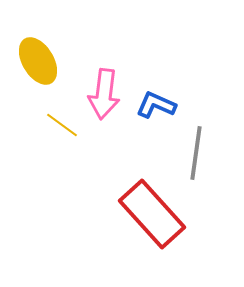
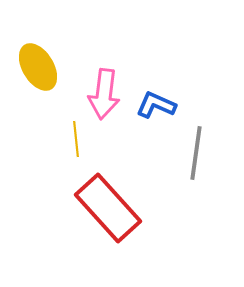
yellow ellipse: moved 6 px down
yellow line: moved 14 px right, 14 px down; rotated 48 degrees clockwise
red rectangle: moved 44 px left, 6 px up
